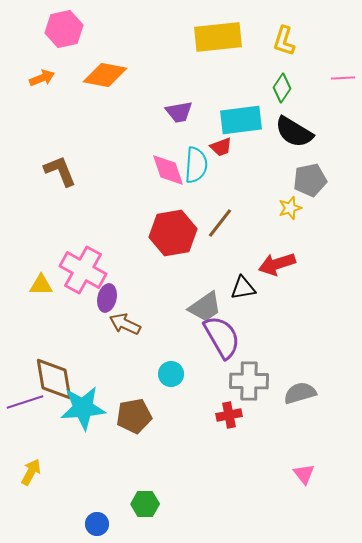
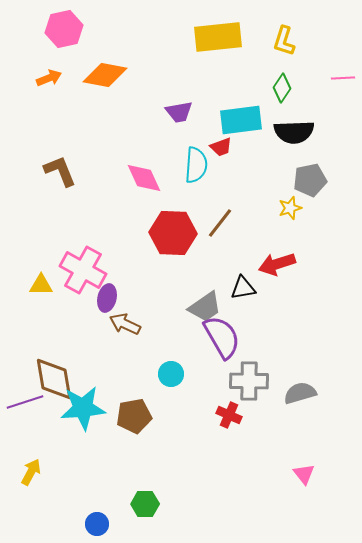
orange arrow: moved 7 px right
black semicircle: rotated 33 degrees counterclockwise
pink diamond: moved 24 px left, 8 px down; rotated 6 degrees counterclockwise
red hexagon: rotated 12 degrees clockwise
red cross: rotated 35 degrees clockwise
